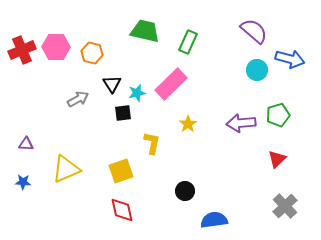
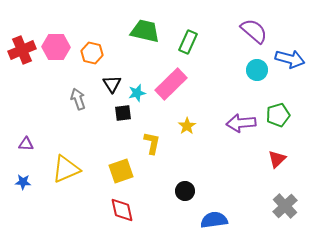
gray arrow: rotated 80 degrees counterclockwise
yellow star: moved 1 px left, 2 px down
